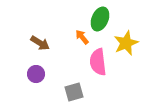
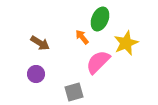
pink semicircle: rotated 52 degrees clockwise
